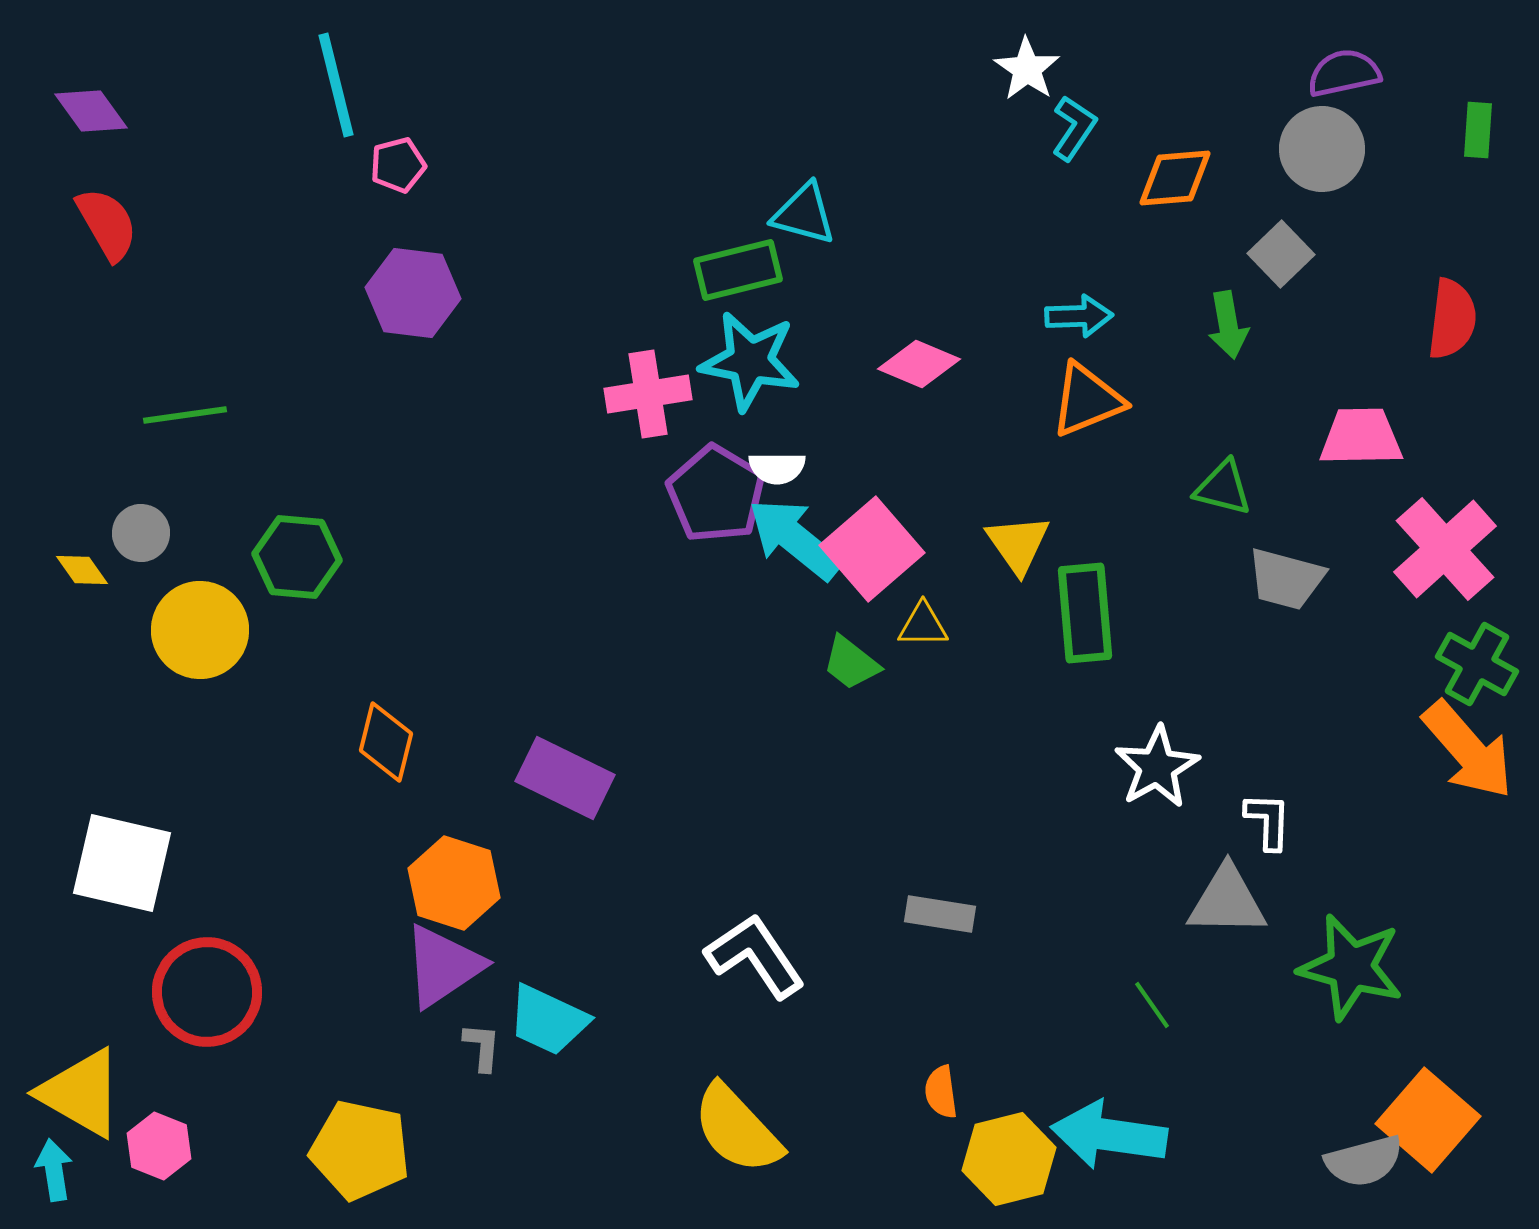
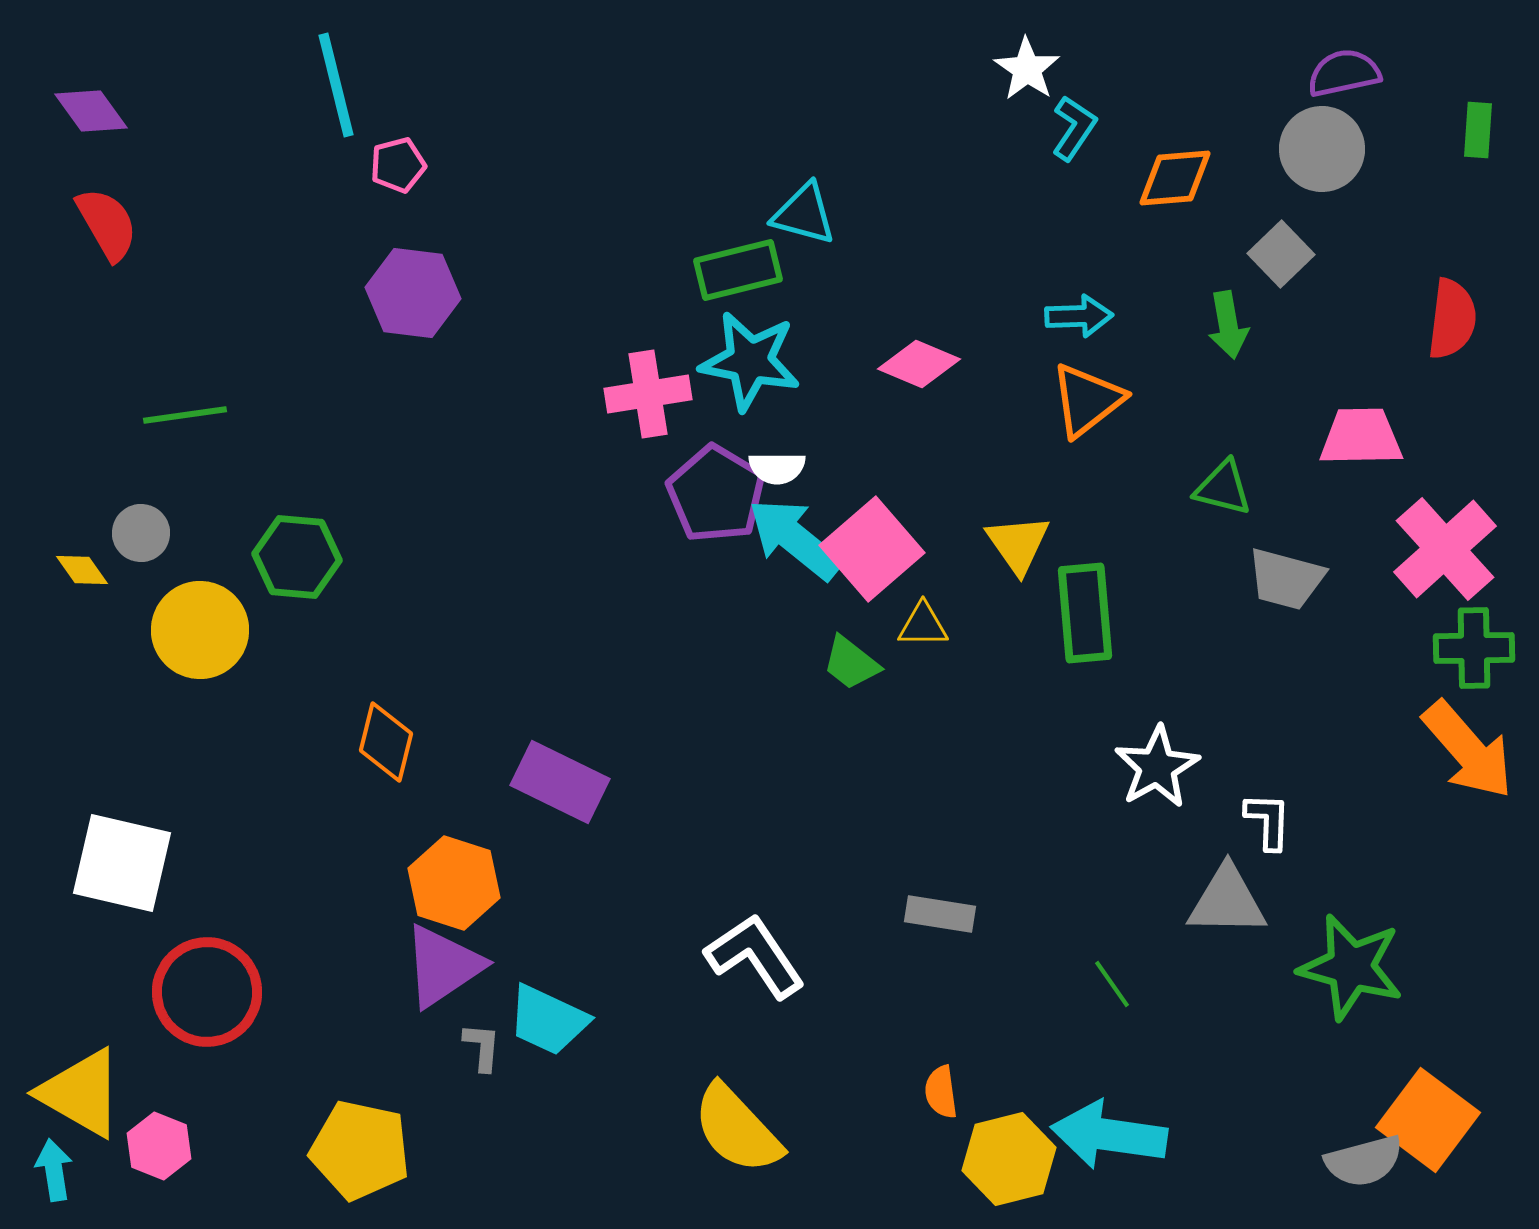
orange triangle at (1087, 400): rotated 16 degrees counterclockwise
green cross at (1477, 664): moved 3 px left, 16 px up; rotated 30 degrees counterclockwise
purple rectangle at (565, 778): moved 5 px left, 4 px down
green line at (1152, 1005): moved 40 px left, 21 px up
orange square at (1428, 1120): rotated 4 degrees counterclockwise
